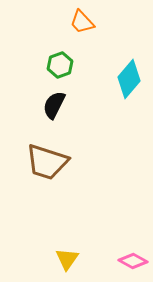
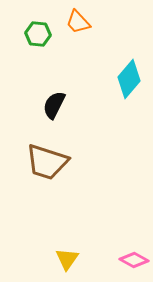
orange trapezoid: moved 4 px left
green hexagon: moved 22 px left, 31 px up; rotated 25 degrees clockwise
pink diamond: moved 1 px right, 1 px up
